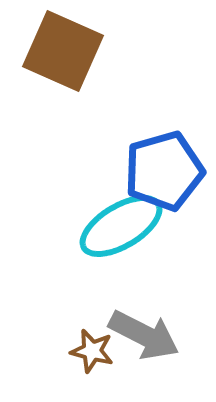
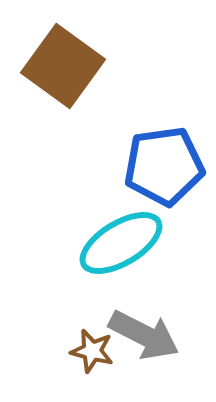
brown square: moved 15 px down; rotated 12 degrees clockwise
blue pentagon: moved 5 px up; rotated 8 degrees clockwise
cyan ellipse: moved 17 px down
